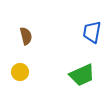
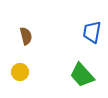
green trapezoid: rotated 72 degrees clockwise
